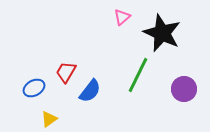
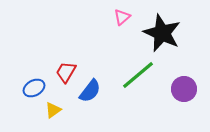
green line: rotated 24 degrees clockwise
yellow triangle: moved 4 px right, 9 px up
